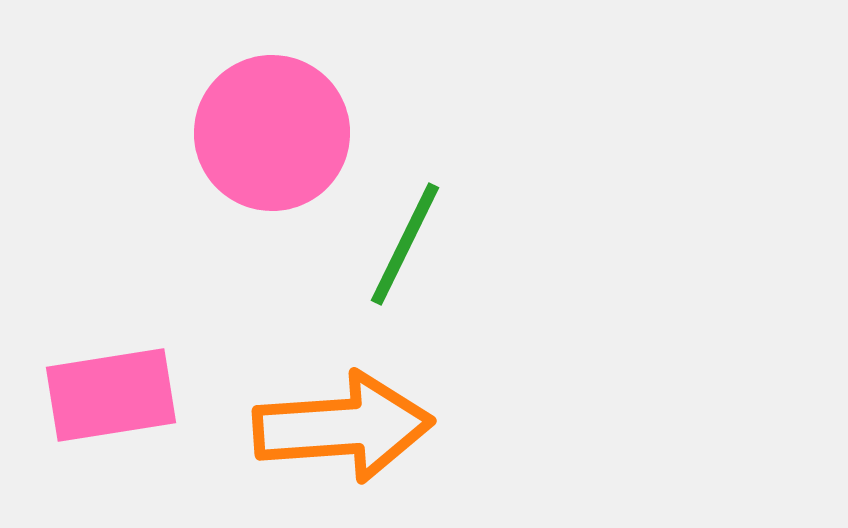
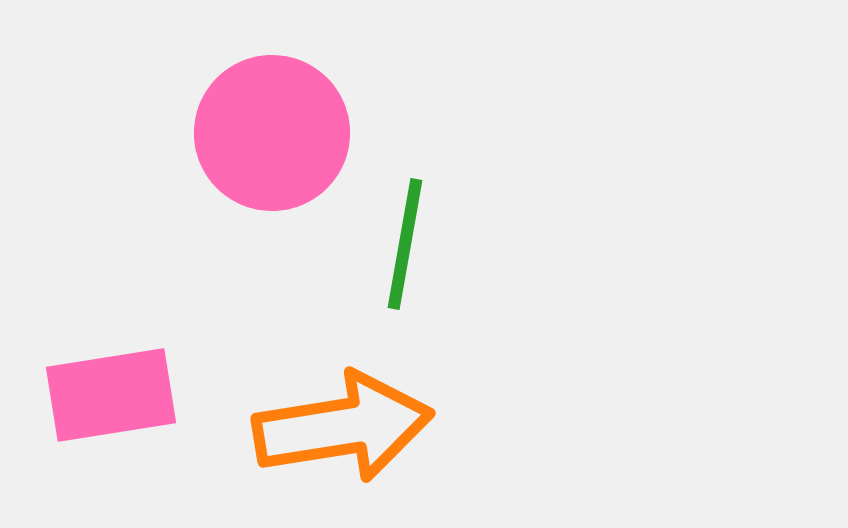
green line: rotated 16 degrees counterclockwise
orange arrow: rotated 5 degrees counterclockwise
